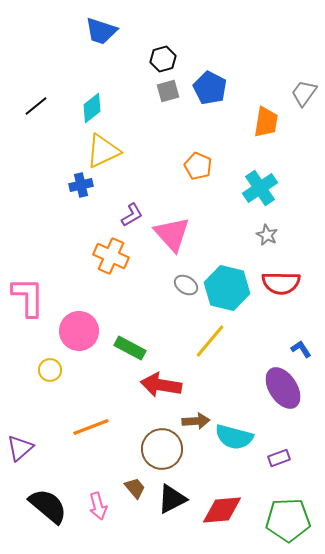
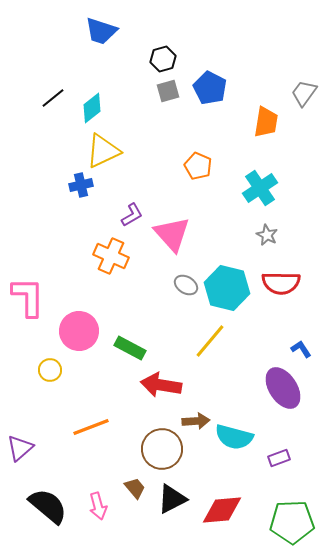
black line: moved 17 px right, 8 px up
green pentagon: moved 4 px right, 2 px down
